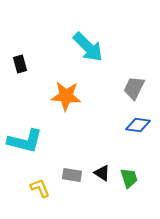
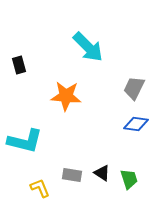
black rectangle: moved 1 px left, 1 px down
blue diamond: moved 2 px left, 1 px up
green trapezoid: moved 1 px down
